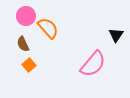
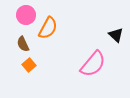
pink circle: moved 1 px up
orange semicircle: rotated 70 degrees clockwise
black triangle: rotated 21 degrees counterclockwise
